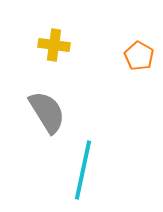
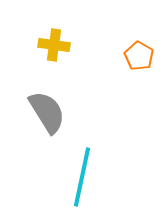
cyan line: moved 1 px left, 7 px down
